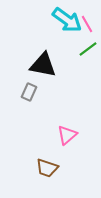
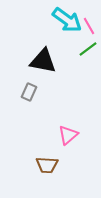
pink line: moved 2 px right, 2 px down
black triangle: moved 4 px up
pink triangle: moved 1 px right
brown trapezoid: moved 3 px up; rotated 15 degrees counterclockwise
